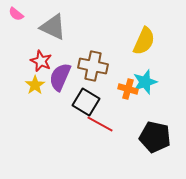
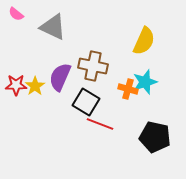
red star: moved 25 px left, 24 px down; rotated 25 degrees counterclockwise
yellow star: moved 1 px down
red line: rotated 8 degrees counterclockwise
